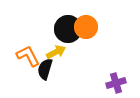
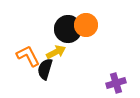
orange circle: moved 2 px up
